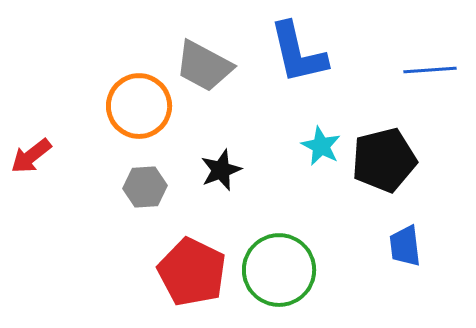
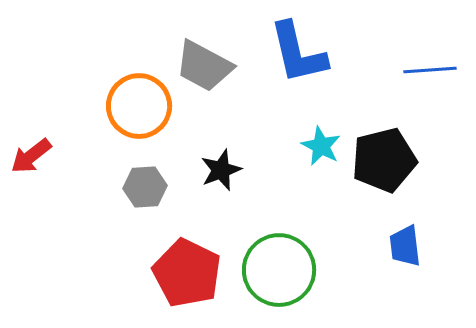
red pentagon: moved 5 px left, 1 px down
